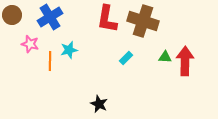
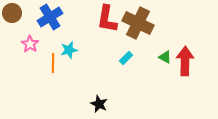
brown circle: moved 2 px up
brown cross: moved 5 px left, 2 px down; rotated 8 degrees clockwise
pink star: rotated 18 degrees clockwise
green triangle: rotated 24 degrees clockwise
orange line: moved 3 px right, 2 px down
